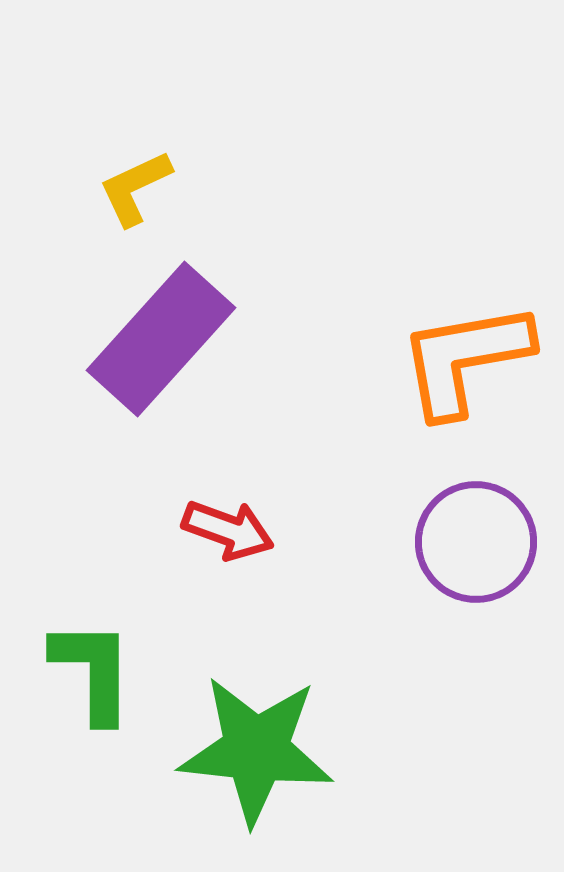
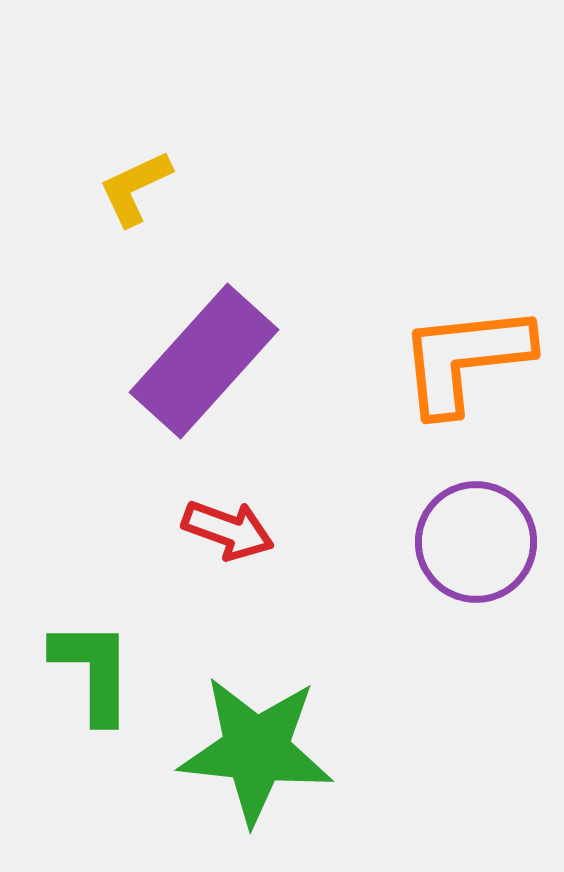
purple rectangle: moved 43 px right, 22 px down
orange L-shape: rotated 4 degrees clockwise
